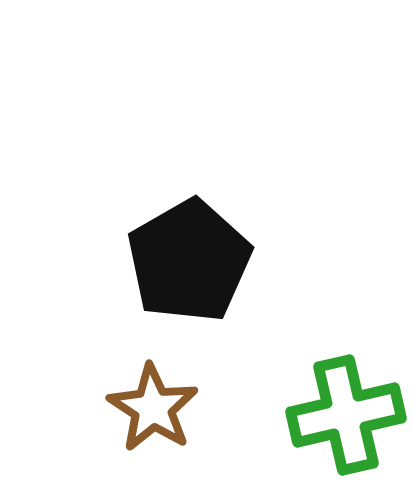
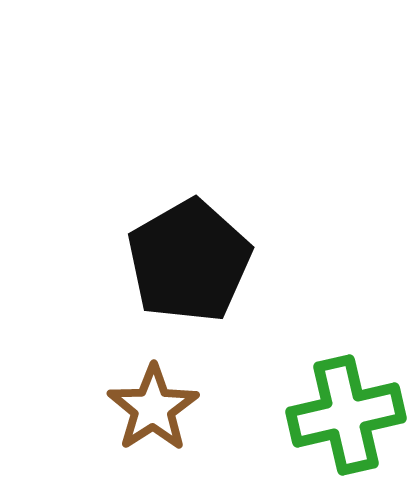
brown star: rotated 6 degrees clockwise
